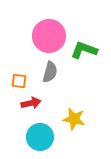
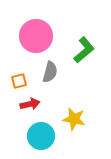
pink circle: moved 13 px left
green L-shape: rotated 120 degrees clockwise
orange square: rotated 21 degrees counterclockwise
red arrow: moved 1 px left, 1 px down
cyan circle: moved 1 px right, 1 px up
